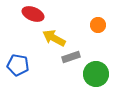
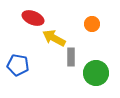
red ellipse: moved 4 px down
orange circle: moved 6 px left, 1 px up
gray rectangle: rotated 72 degrees counterclockwise
green circle: moved 1 px up
